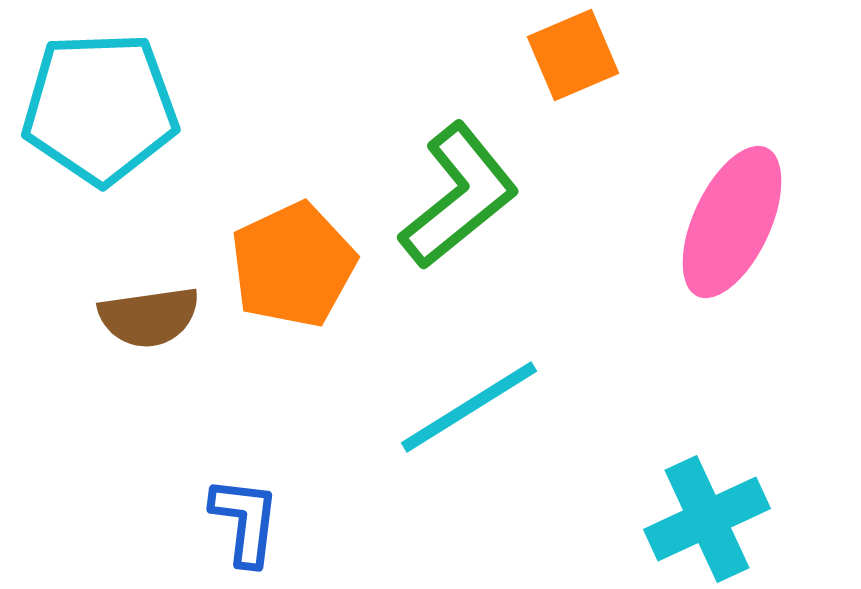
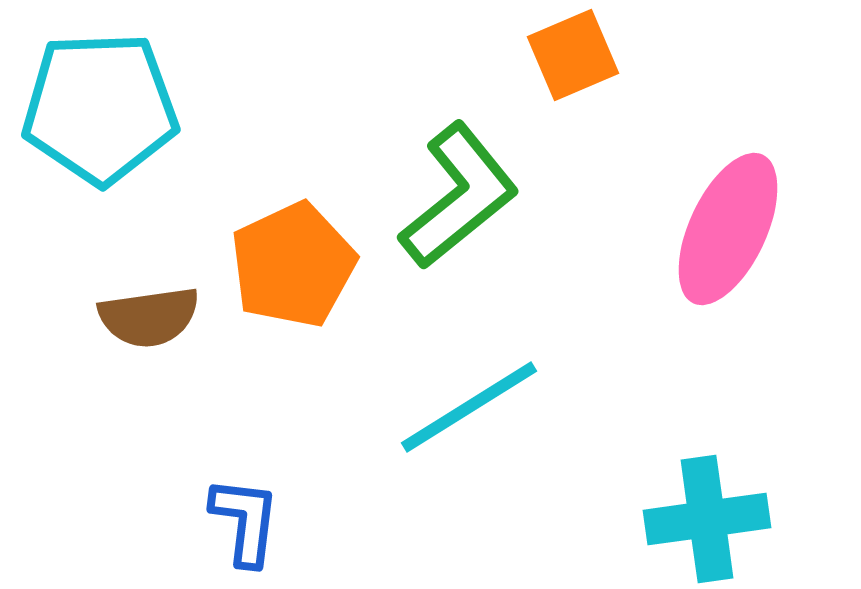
pink ellipse: moved 4 px left, 7 px down
cyan cross: rotated 17 degrees clockwise
